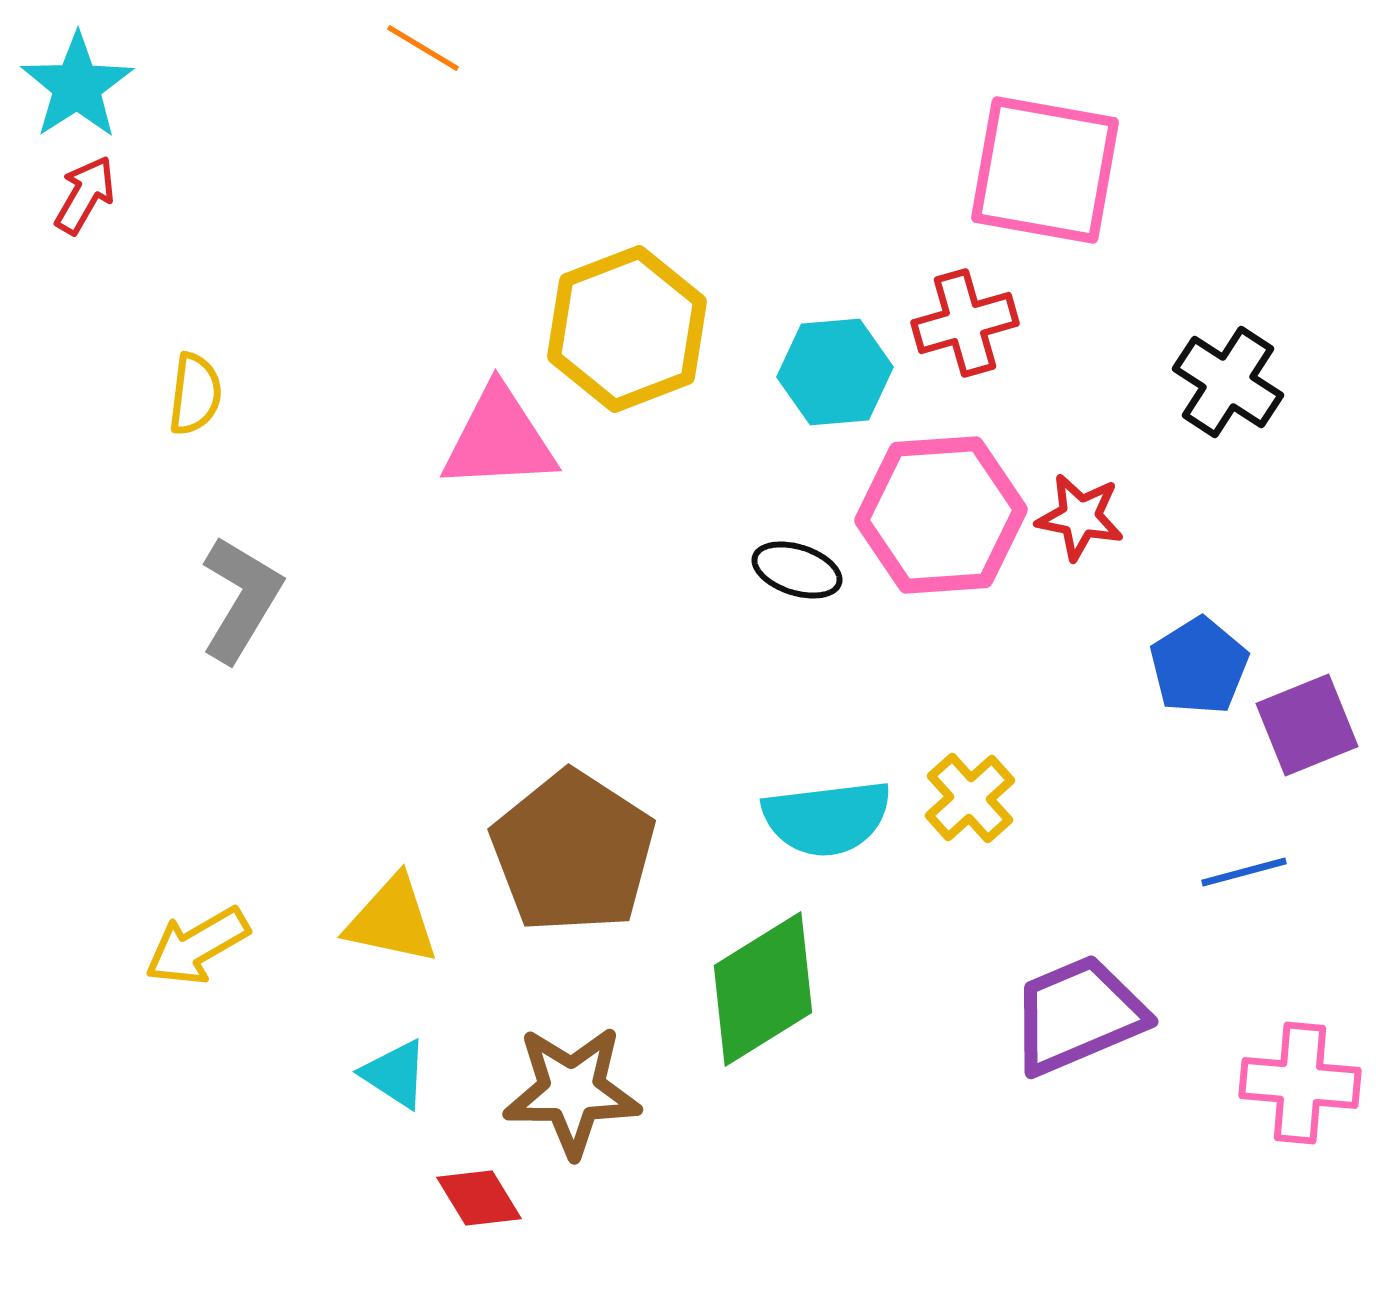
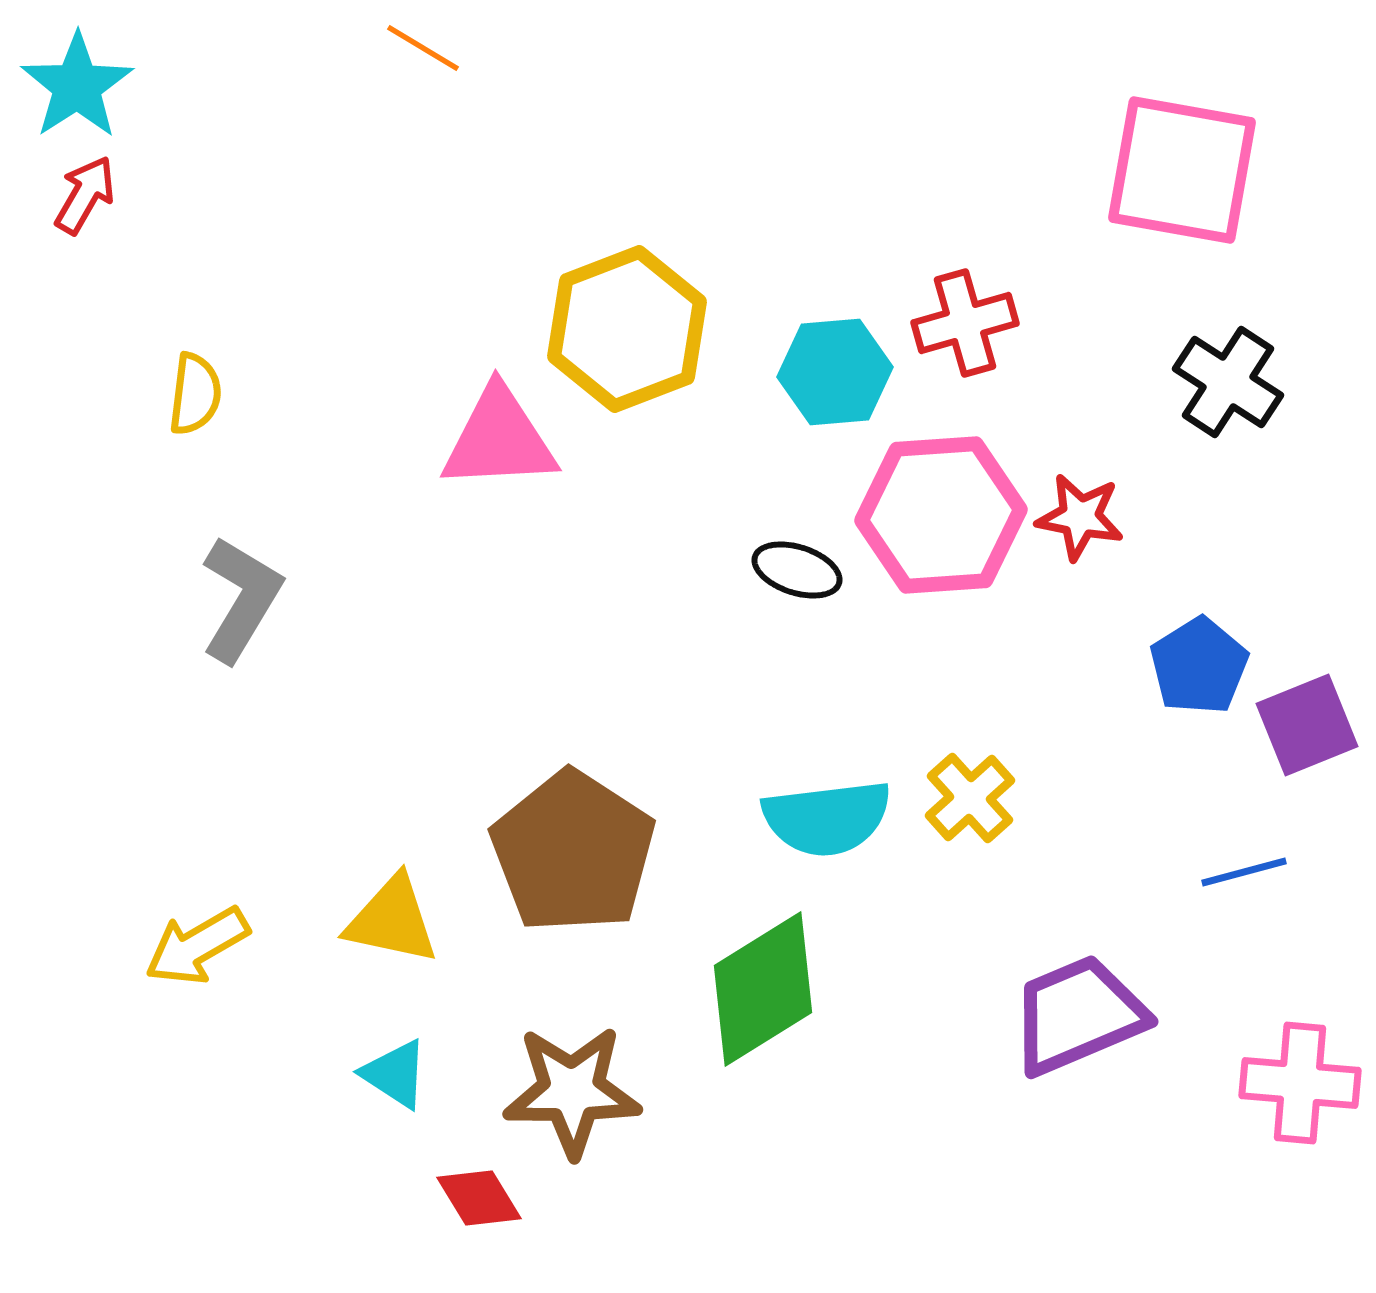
pink square: moved 137 px right
